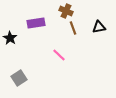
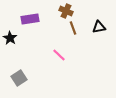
purple rectangle: moved 6 px left, 4 px up
